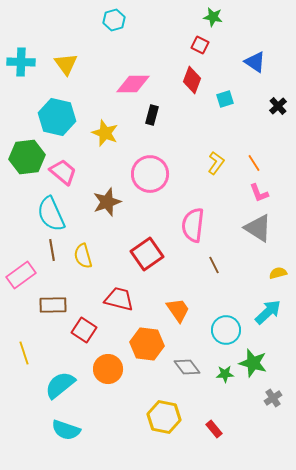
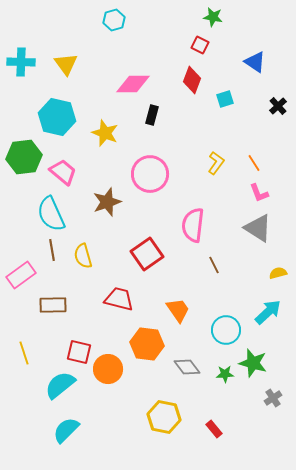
green hexagon at (27, 157): moved 3 px left
red square at (84, 330): moved 5 px left, 22 px down; rotated 20 degrees counterclockwise
cyan semicircle at (66, 430): rotated 116 degrees clockwise
